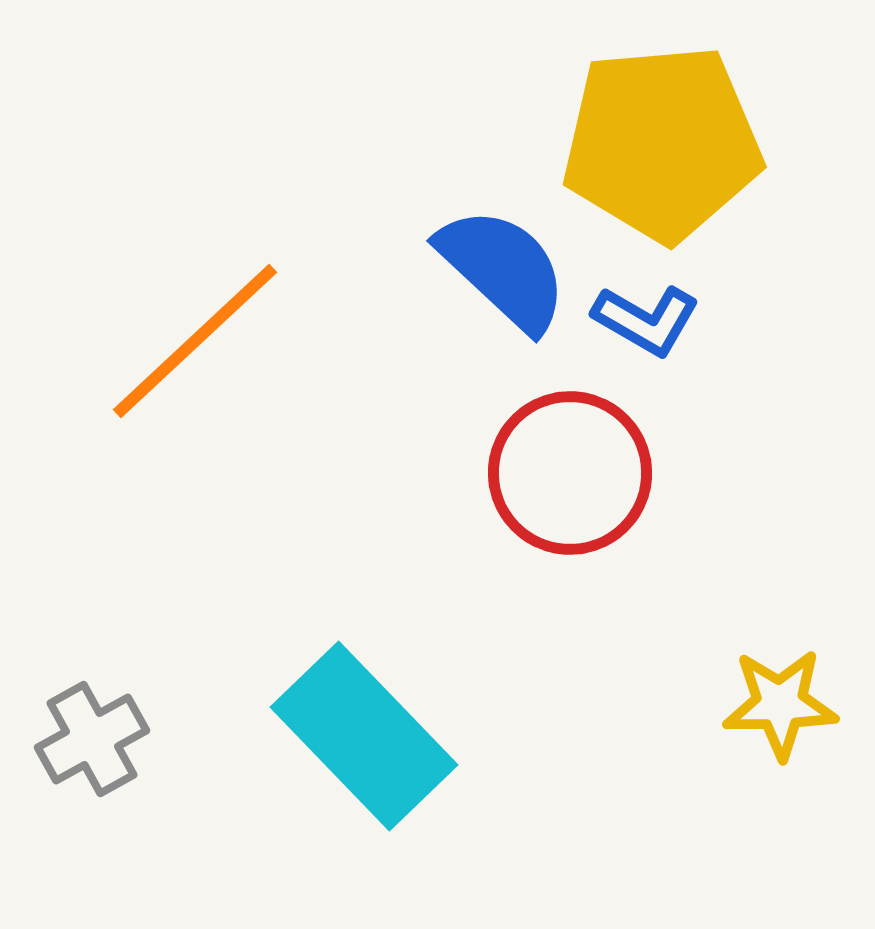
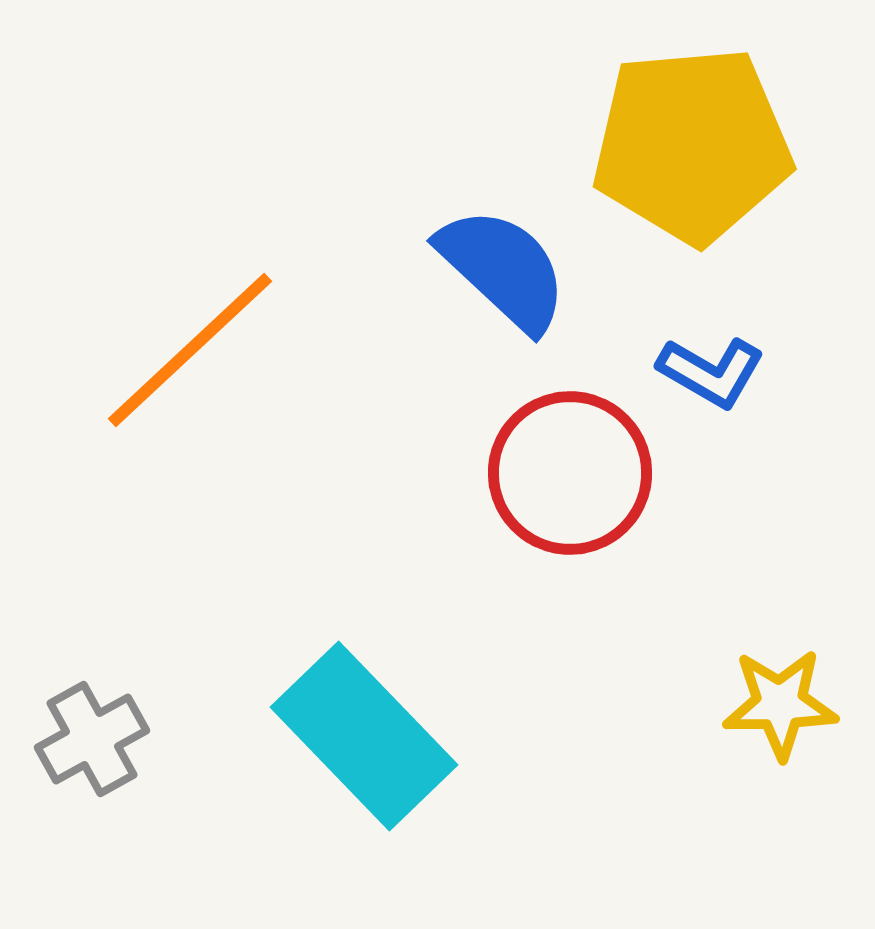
yellow pentagon: moved 30 px right, 2 px down
blue L-shape: moved 65 px right, 52 px down
orange line: moved 5 px left, 9 px down
